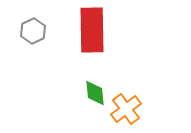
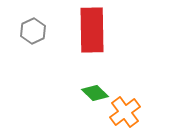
green diamond: rotated 40 degrees counterclockwise
orange cross: moved 1 px left, 3 px down
